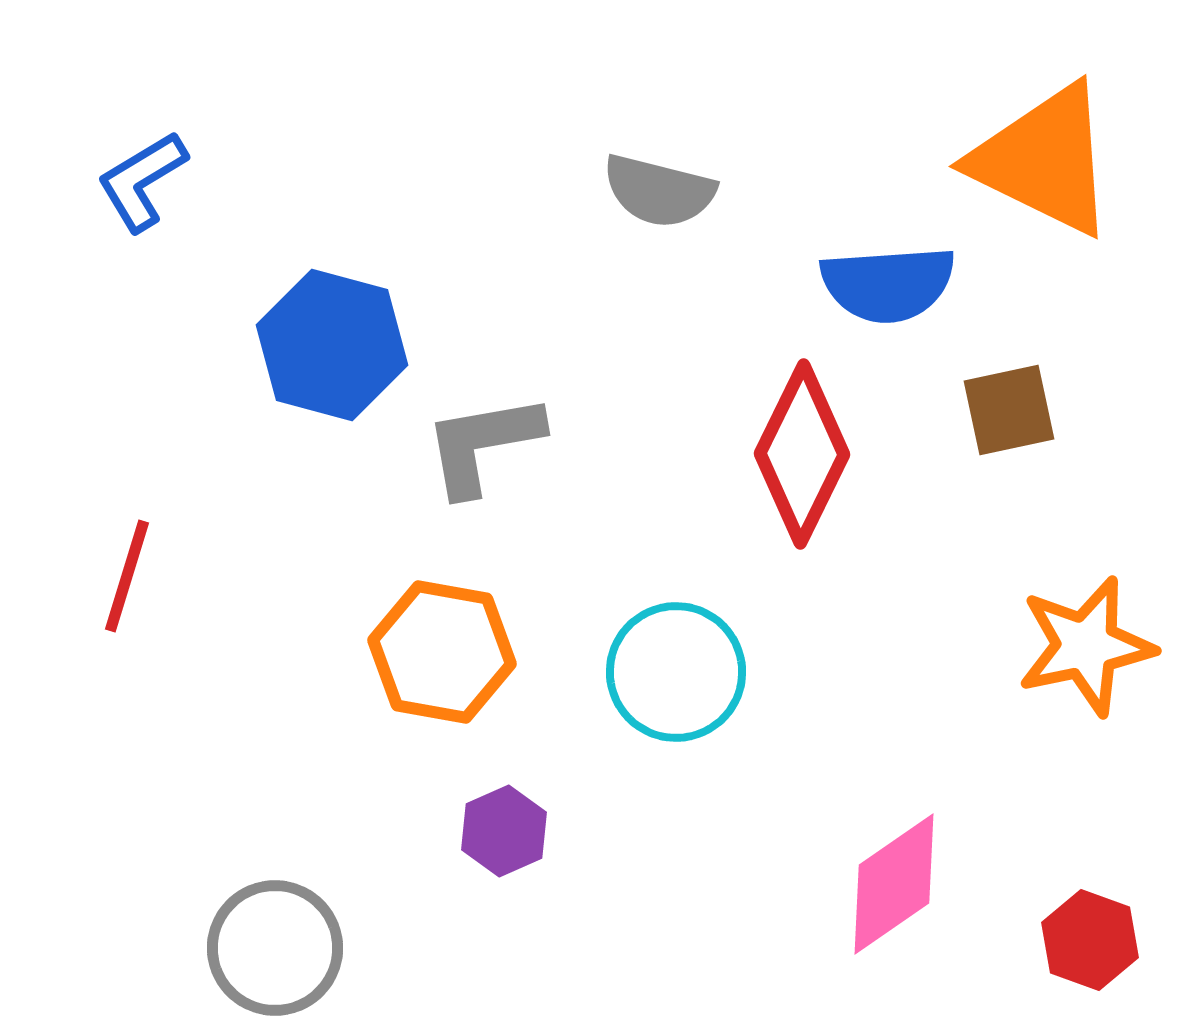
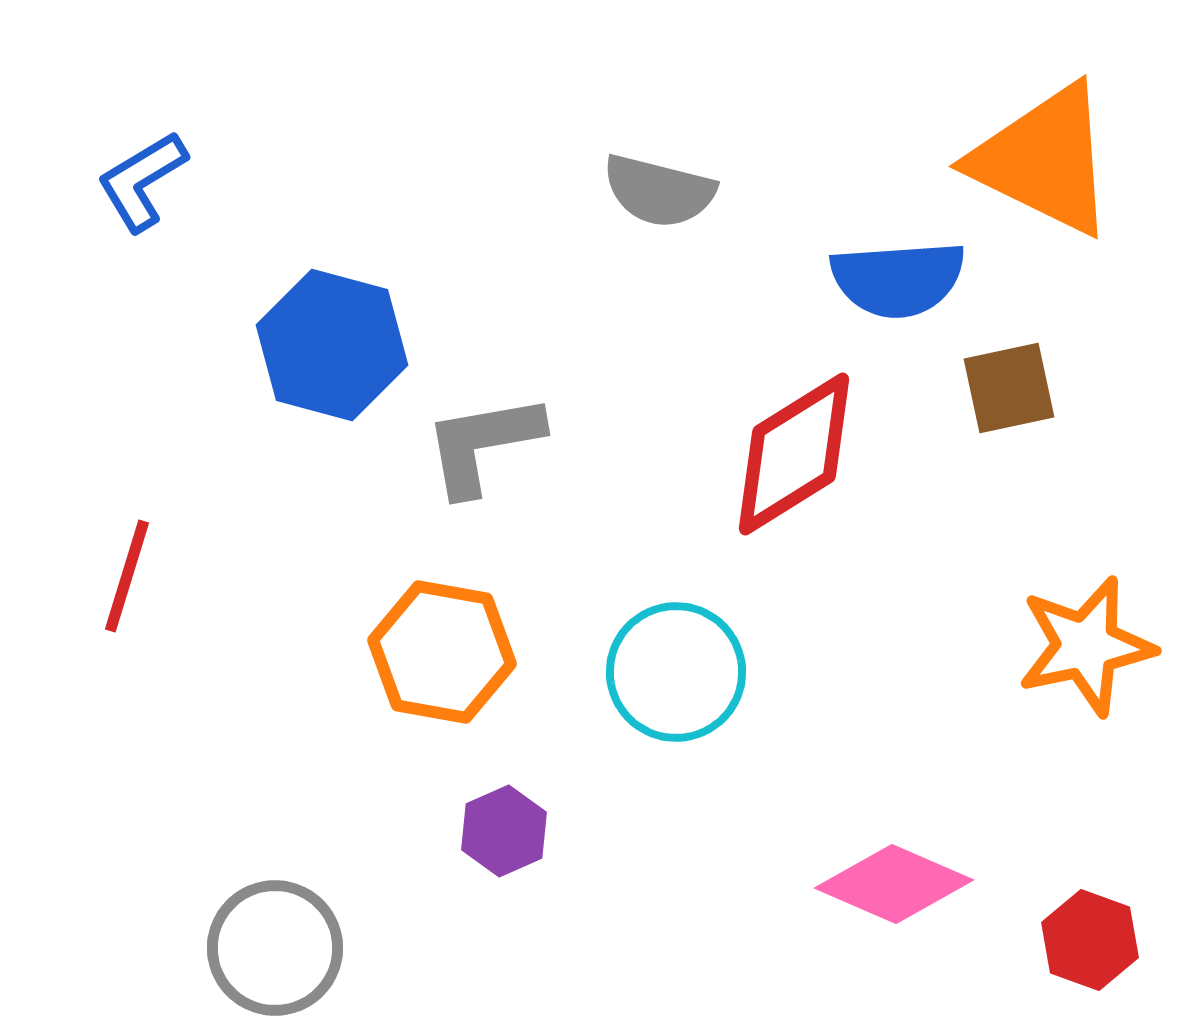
blue semicircle: moved 10 px right, 5 px up
brown square: moved 22 px up
red diamond: moved 8 px left; rotated 32 degrees clockwise
pink diamond: rotated 58 degrees clockwise
